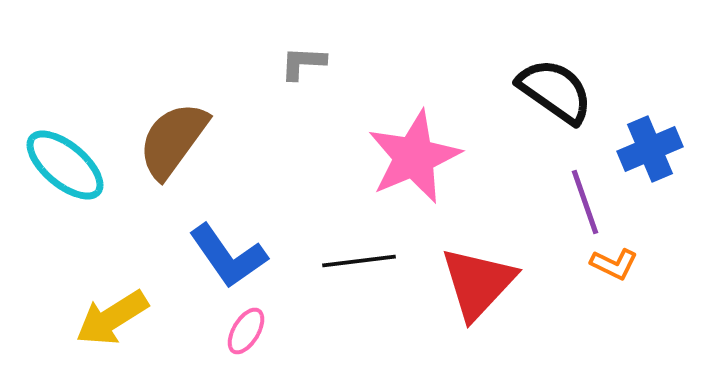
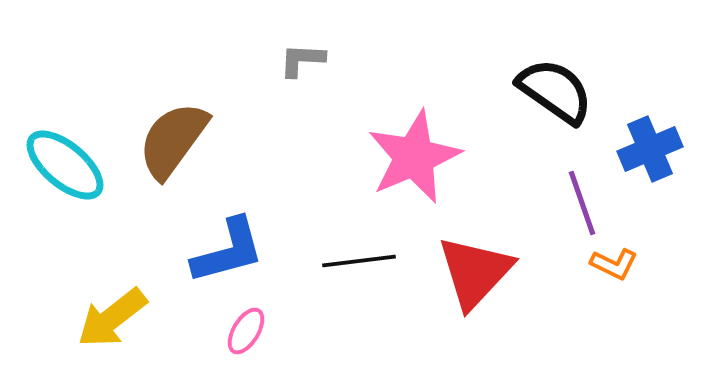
gray L-shape: moved 1 px left, 3 px up
purple line: moved 3 px left, 1 px down
blue L-shape: moved 5 px up; rotated 70 degrees counterclockwise
red triangle: moved 3 px left, 11 px up
yellow arrow: rotated 6 degrees counterclockwise
